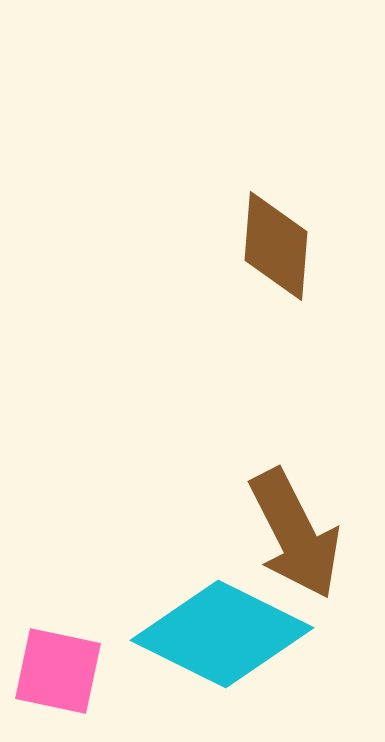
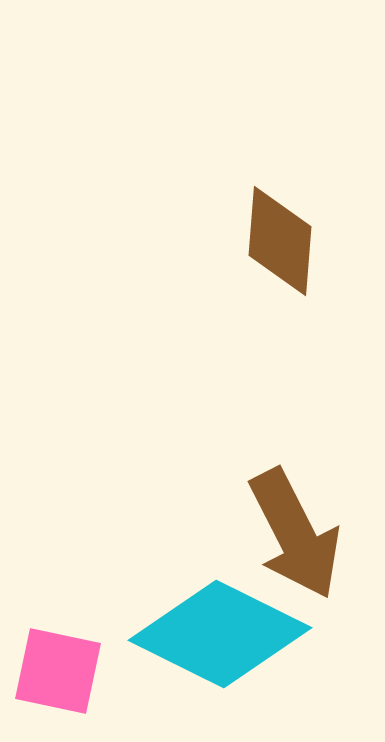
brown diamond: moved 4 px right, 5 px up
cyan diamond: moved 2 px left
